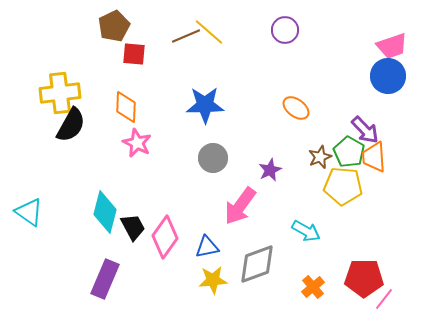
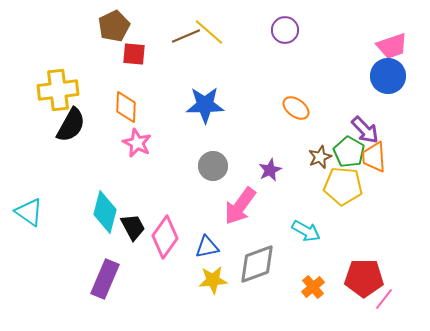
yellow cross: moved 2 px left, 3 px up
gray circle: moved 8 px down
